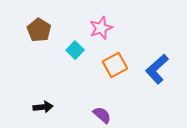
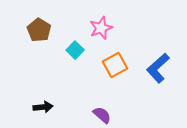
blue L-shape: moved 1 px right, 1 px up
